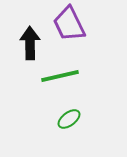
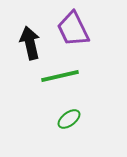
purple trapezoid: moved 4 px right, 5 px down
black arrow: rotated 12 degrees counterclockwise
